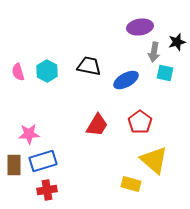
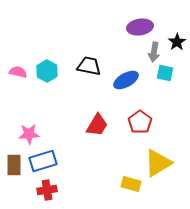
black star: rotated 18 degrees counterclockwise
pink semicircle: rotated 120 degrees clockwise
yellow triangle: moved 4 px right, 3 px down; rotated 48 degrees clockwise
